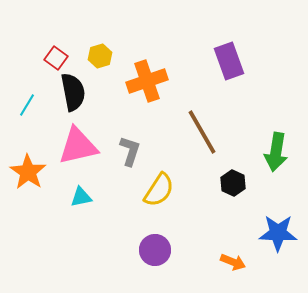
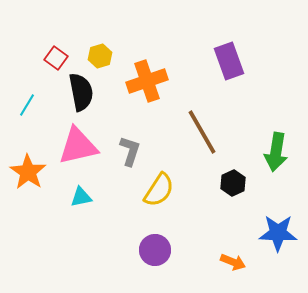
black semicircle: moved 8 px right
black hexagon: rotated 10 degrees clockwise
